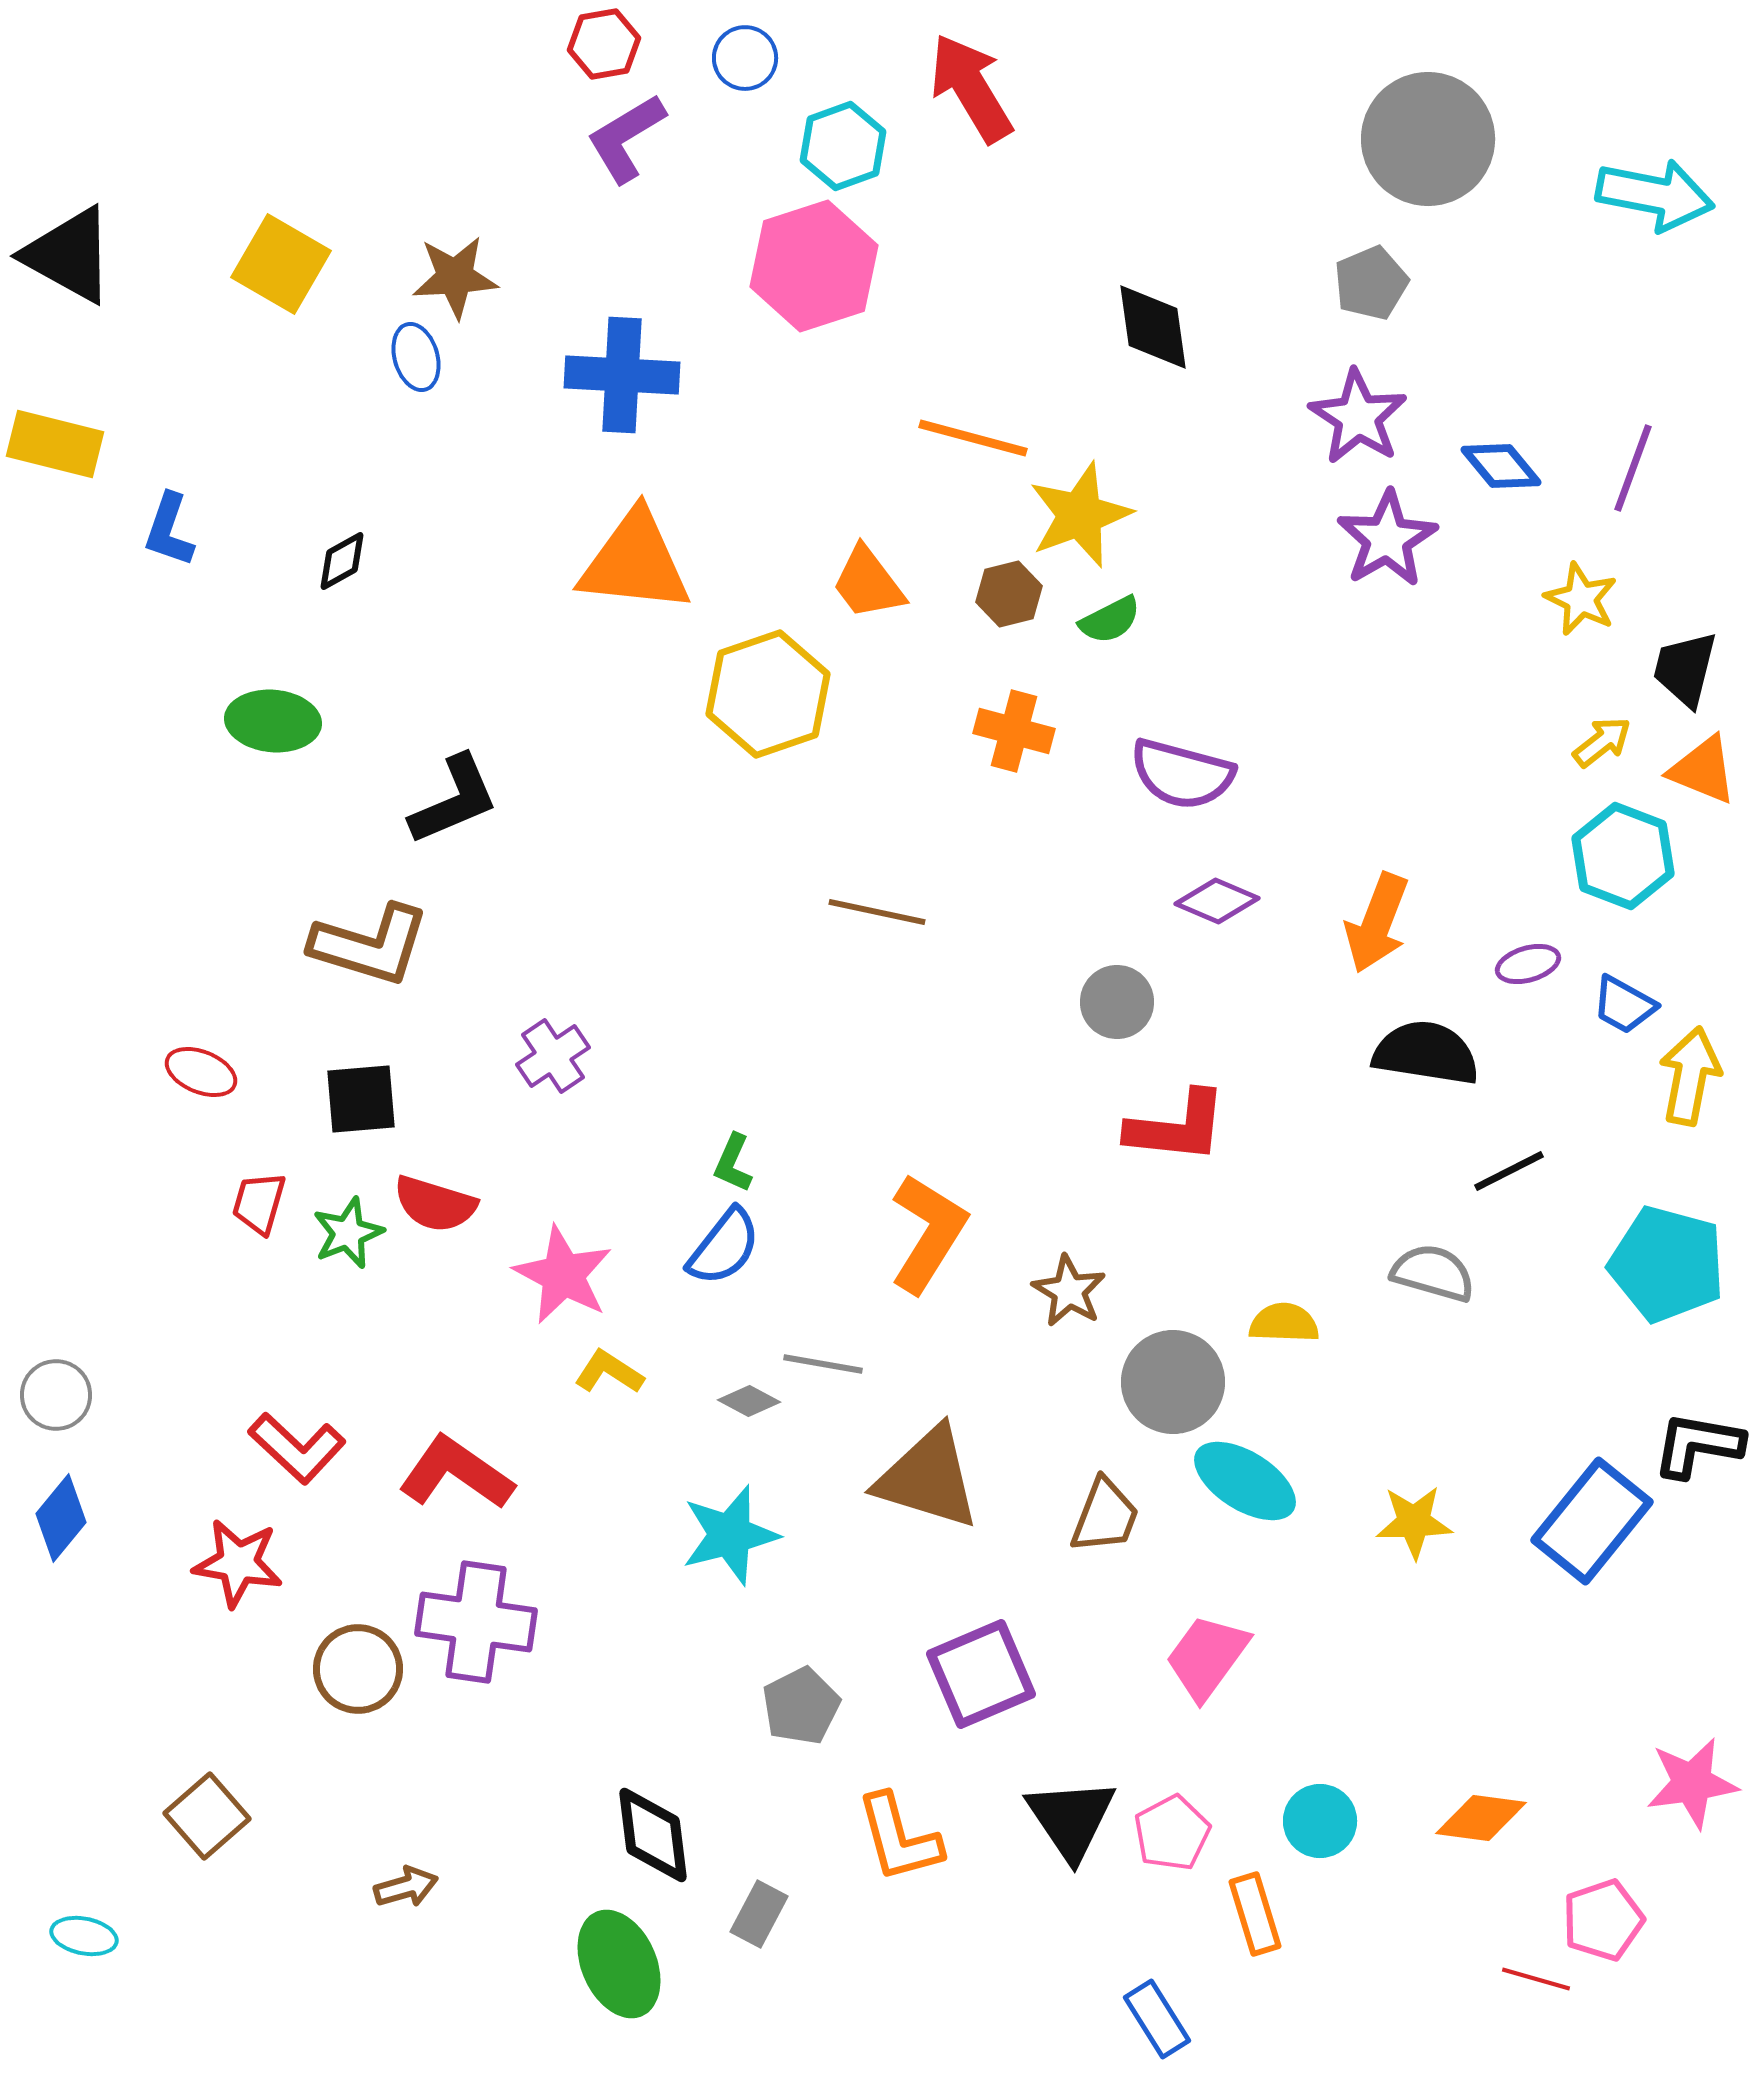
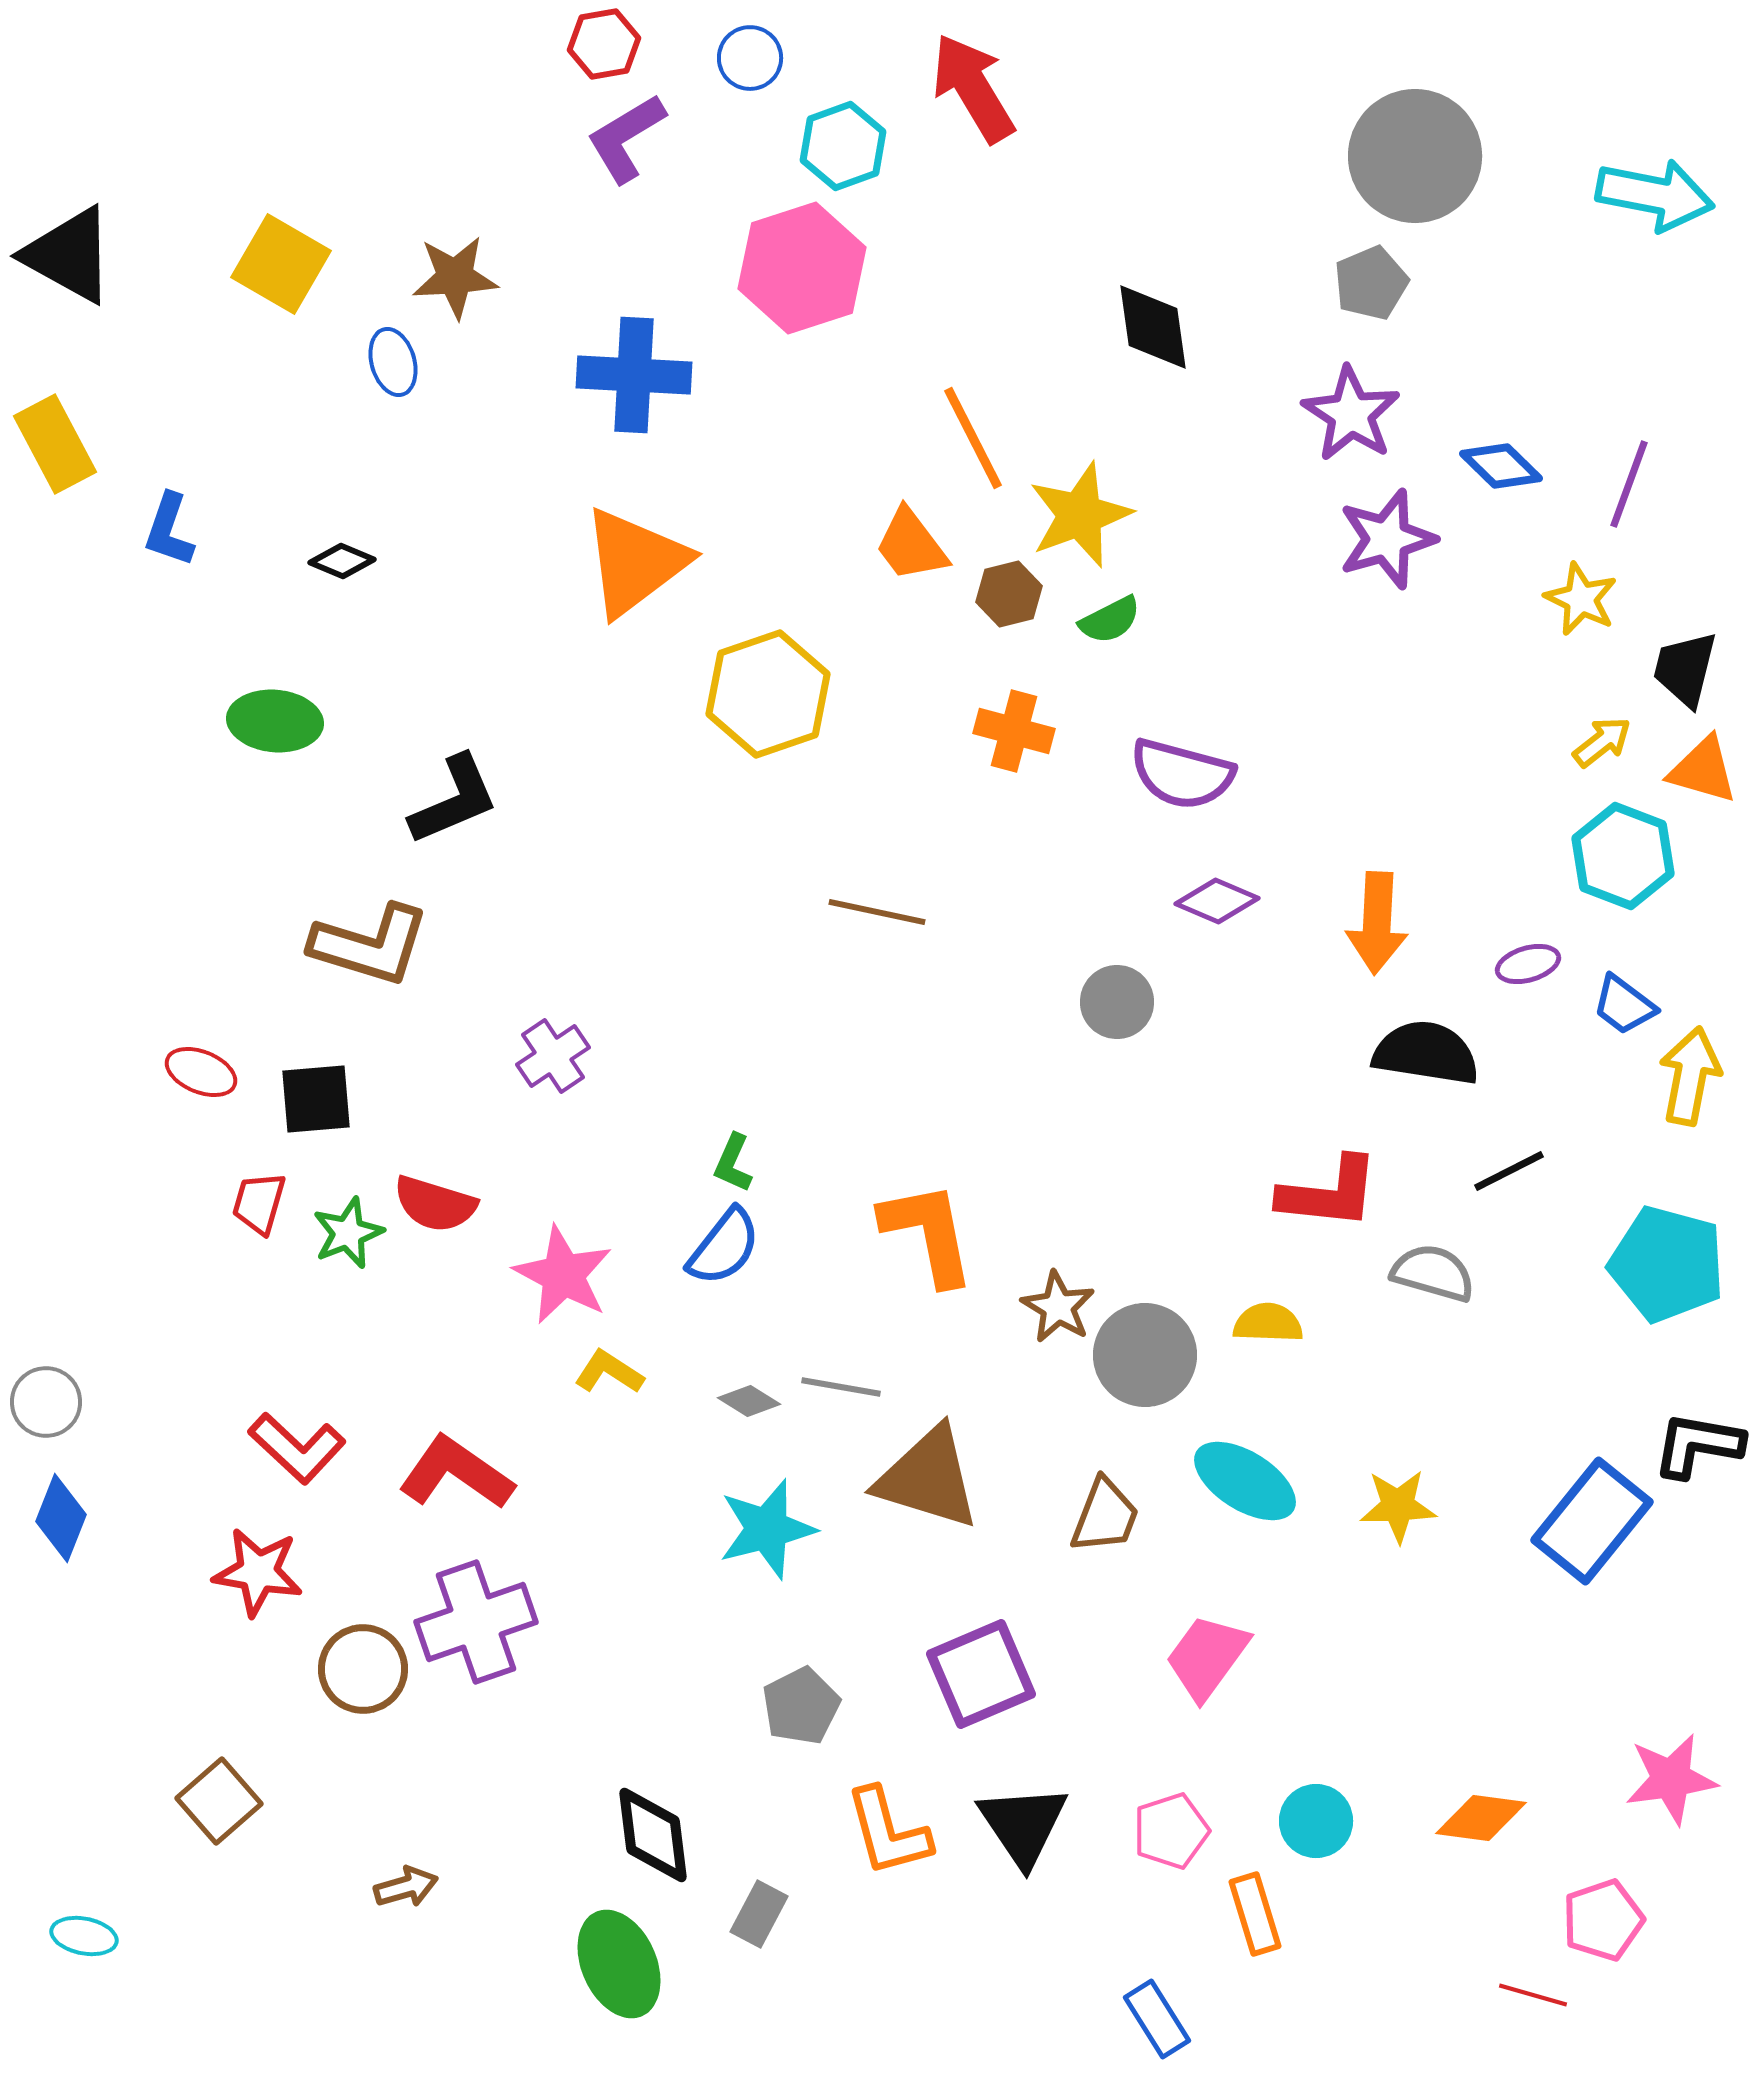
blue circle at (745, 58): moved 5 px right
red arrow at (971, 88): moved 2 px right
gray circle at (1428, 139): moved 13 px left, 17 px down
pink hexagon at (814, 266): moved 12 px left, 2 px down
blue ellipse at (416, 357): moved 23 px left, 5 px down
blue cross at (622, 375): moved 12 px right
purple star at (1358, 417): moved 7 px left, 3 px up
orange line at (973, 438): rotated 48 degrees clockwise
yellow rectangle at (55, 444): rotated 48 degrees clockwise
blue diamond at (1501, 466): rotated 6 degrees counterclockwise
purple line at (1633, 468): moved 4 px left, 16 px down
purple star at (1387, 539): rotated 14 degrees clockwise
black diamond at (342, 561): rotated 52 degrees clockwise
orange triangle at (635, 562): rotated 43 degrees counterclockwise
orange trapezoid at (868, 583): moved 43 px right, 38 px up
green ellipse at (273, 721): moved 2 px right
orange triangle at (1703, 770): rotated 6 degrees counterclockwise
orange arrow at (1377, 923): rotated 18 degrees counterclockwise
blue trapezoid at (1624, 1005): rotated 8 degrees clockwise
black square at (361, 1099): moved 45 px left
red L-shape at (1177, 1127): moved 152 px right, 66 px down
orange L-shape at (928, 1233): rotated 43 degrees counterclockwise
brown star at (1069, 1291): moved 11 px left, 16 px down
yellow semicircle at (1284, 1323): moved 16 px left
gray line at (823, 1364): moved 18 px right, 23 px down
gray circle at (1173, 1382): moved 28 px left, 27 px up
gray circle at (56, 1395): moved 10 px left, 7 px down
gray diamond at (749, 1401): rotated 4 degrees clockwise
blue diamond at (61, 1518): rotated 18 degrees counterclockwise
yellow star at (1414, 1522): moved 16 px left, 16 px up
cyan star at (730, 1535): moved 37 px right, 6 px up
red star at (238, 1563): moved 20 px right, 9 px down
purple cross at (476, 1622): rotated 27 degrees counterclockwise
brown circle at (358, 1669): moved 5 px right
pink star at (1692, 1783): moved 21 px left, 4 px up
brown square at (207, 1816): moved 12 px right, 15 px up
black triangle at (1071, 1819): moved 48 px left, 6 px down
cyan circle at (1320, 1821): moved 4 px left
pink pentagon at (1172, 1833): moved 1 px left, 2 px up; rotated 10 degrees clockwise
orange L-shape at (899, 1838): moved 11 px left, 6 px up
red line at (1536, 1979): moved 3 px left, 16 px down
